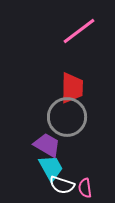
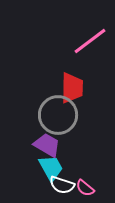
pink line: moved 11 px right, 10 px down
gray circle: moved 9 px left, 2 px up
pink semicircle: rotated 42 degrees counterclockwise
